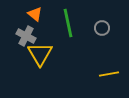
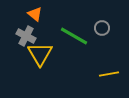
green line: moved 6 px right, 13 px down; rotated 48 degrees counterclockwise
